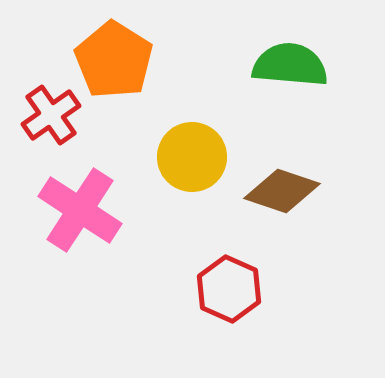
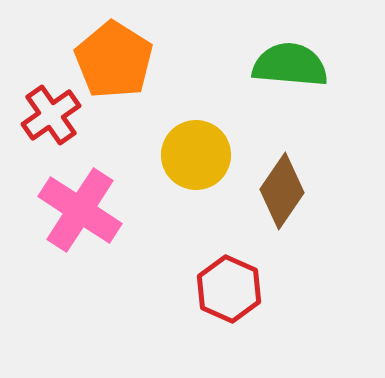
yellow circle: moved 4 px right, 2 px up
brown diamond: rotated 74 degrees counterclockwise
